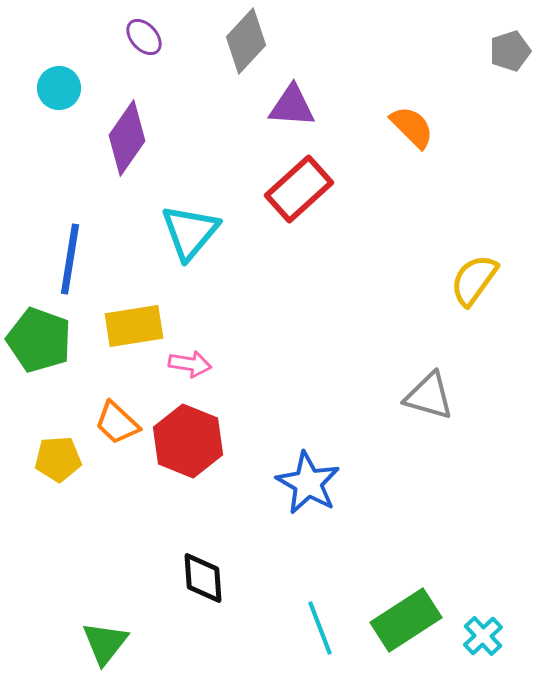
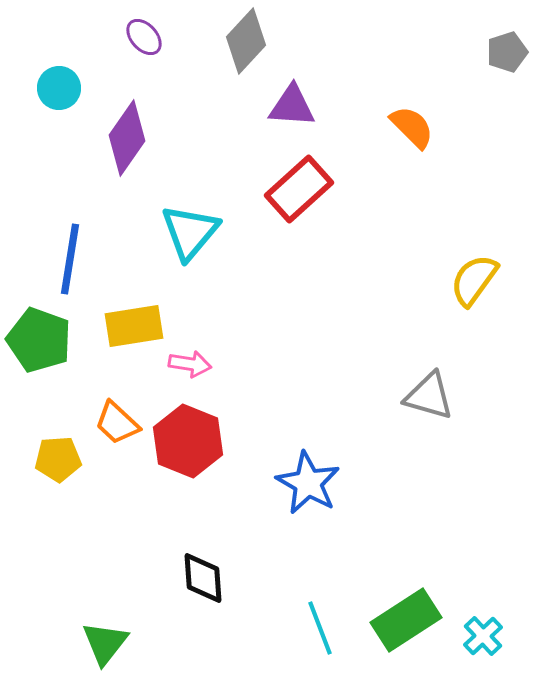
gray pentagon: moved 3 px left, 1 px down
